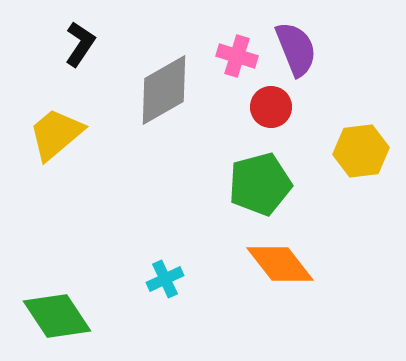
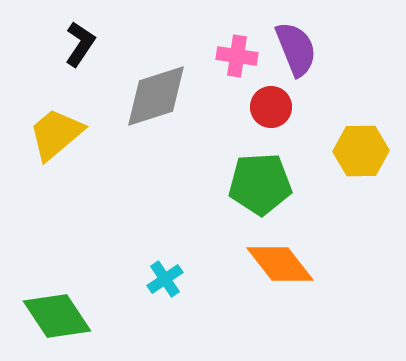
pink cross: rotated 9 degrees counterclockwise
gray diamond: moved 8 px left, 6 px down; rotated 12 degrees clockwise
yellow hexagon: rotated 6 degrees clockwise
green pentagon: rotated 12 degrees clockwise
cyan cross: rotated 9 degrees counterclockwise
